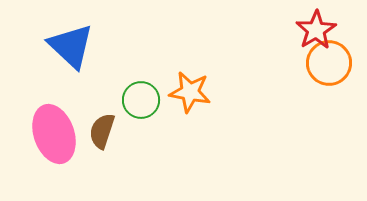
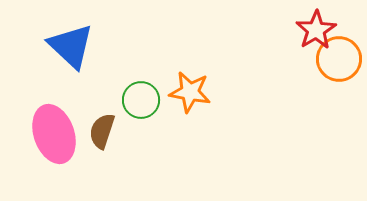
orange circle: moved 10 px right, 4 px up
